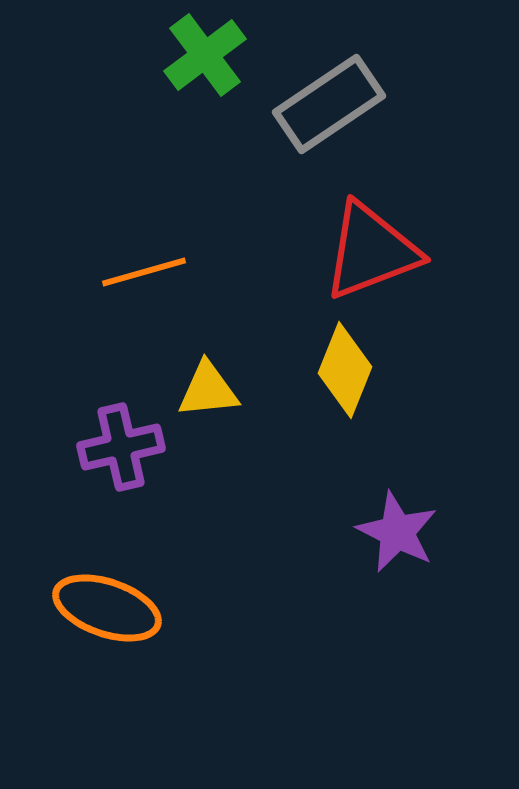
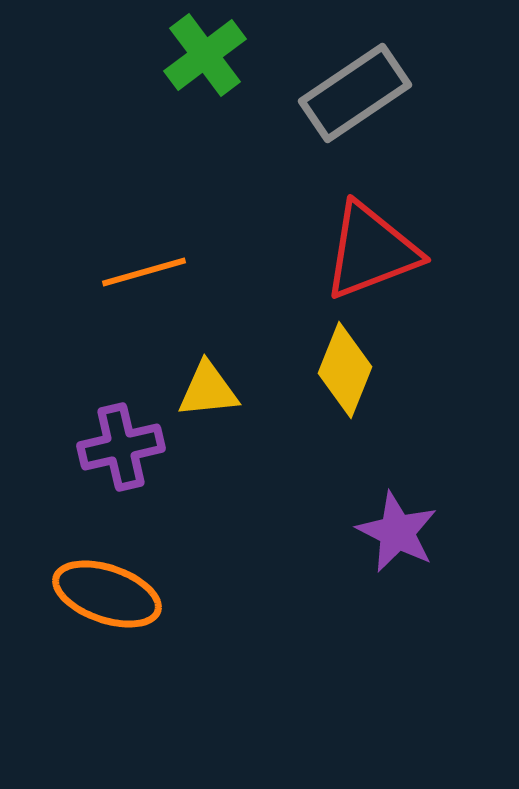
gray rectangle: moved 26 px right, 11 px up
orange ellipse: moved 14 px up
